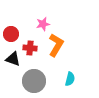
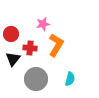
black triangle: rotated 49 degrees clockwise
gray circle: moved 2 px right, 2 px up
